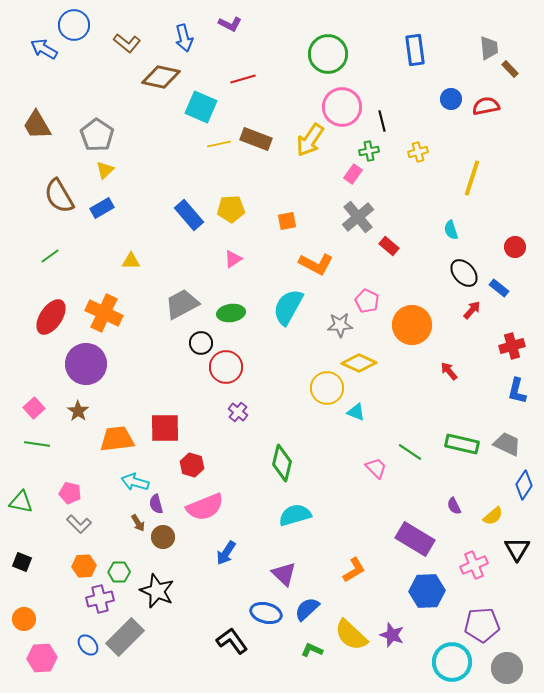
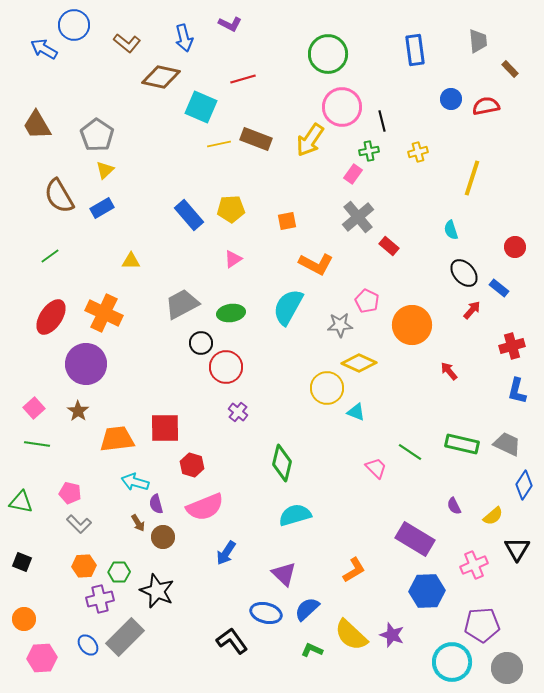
gray trapezoid at (489, 48): moved 11 px left, 7 px up
